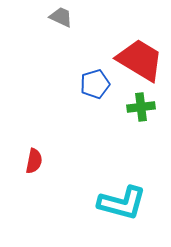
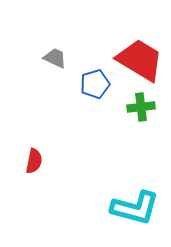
gray trapezoid: moved 6 px left, 41 px down
cyan L-shape: moved 13 px right, 5 px down
